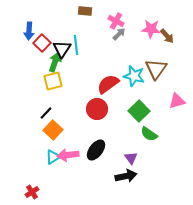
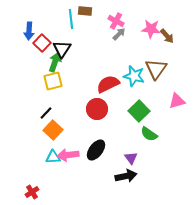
cyan line: moved 5 px left, 26 px up
red semicircle: rotated 10 degrees clockwise
cyan triangle: rotated 28 degrees clockwise
